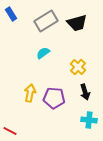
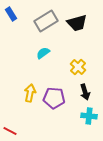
cyan cross: moved 4 px up
